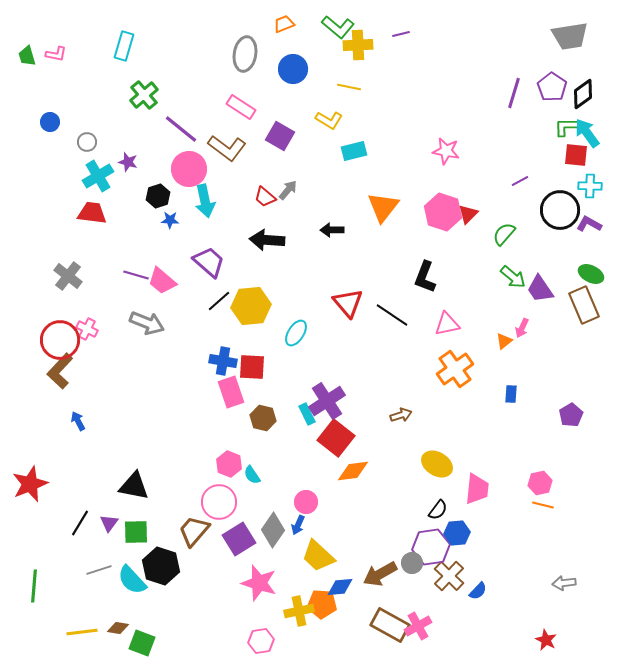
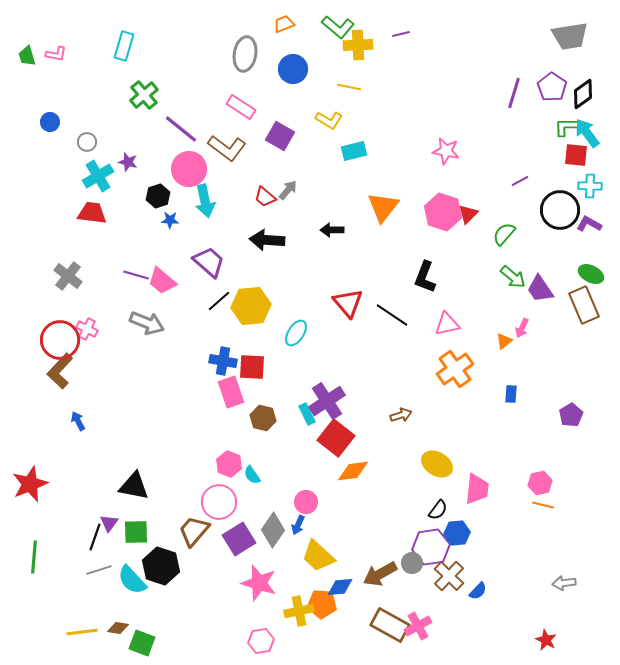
black line at (80, 523): moved 15 px right, 14 px down; rotated 12 degrees counterclockwise
green line at (34, 586): moved 29 px up
